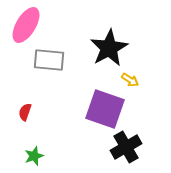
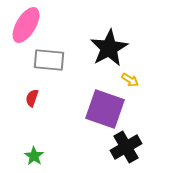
red semicircle: moved 7 px right, 14 px up
green star: rotated 18 degrees counterclockwise
